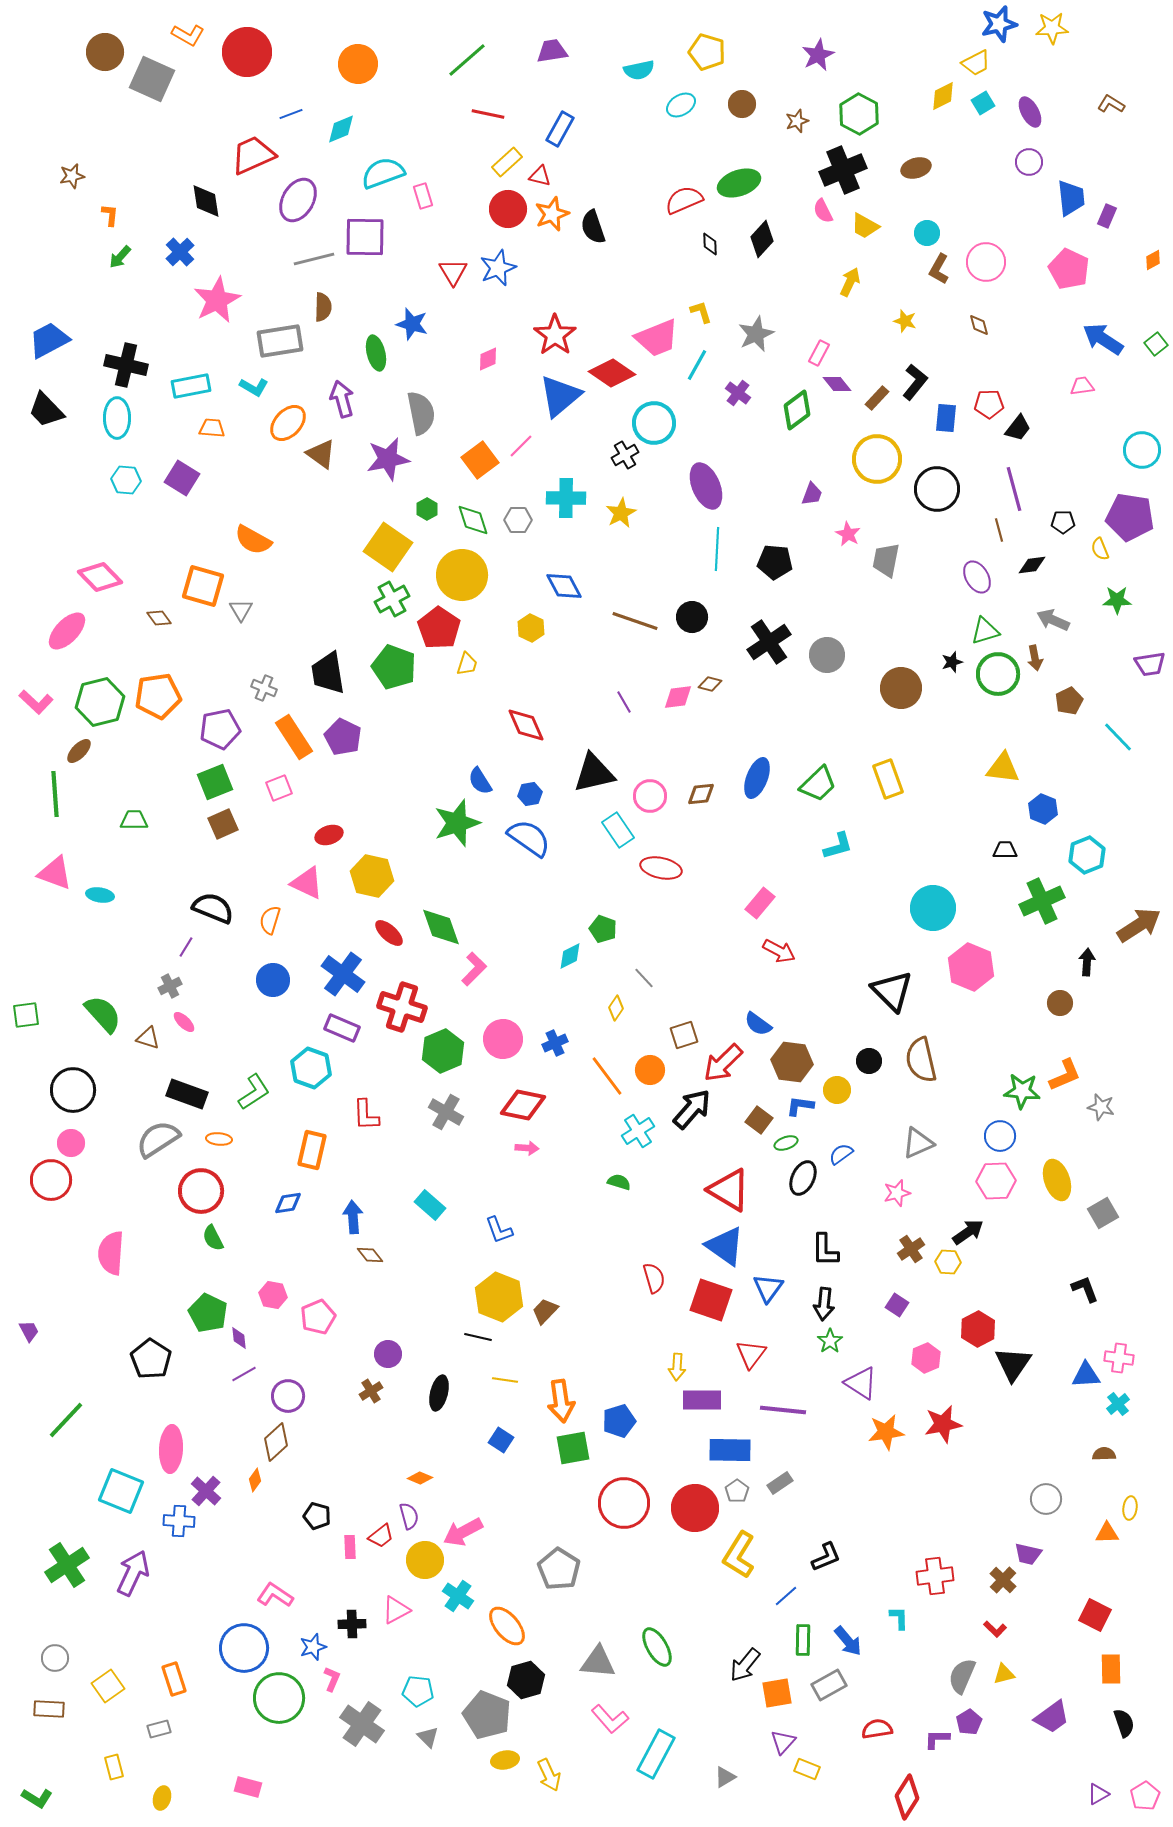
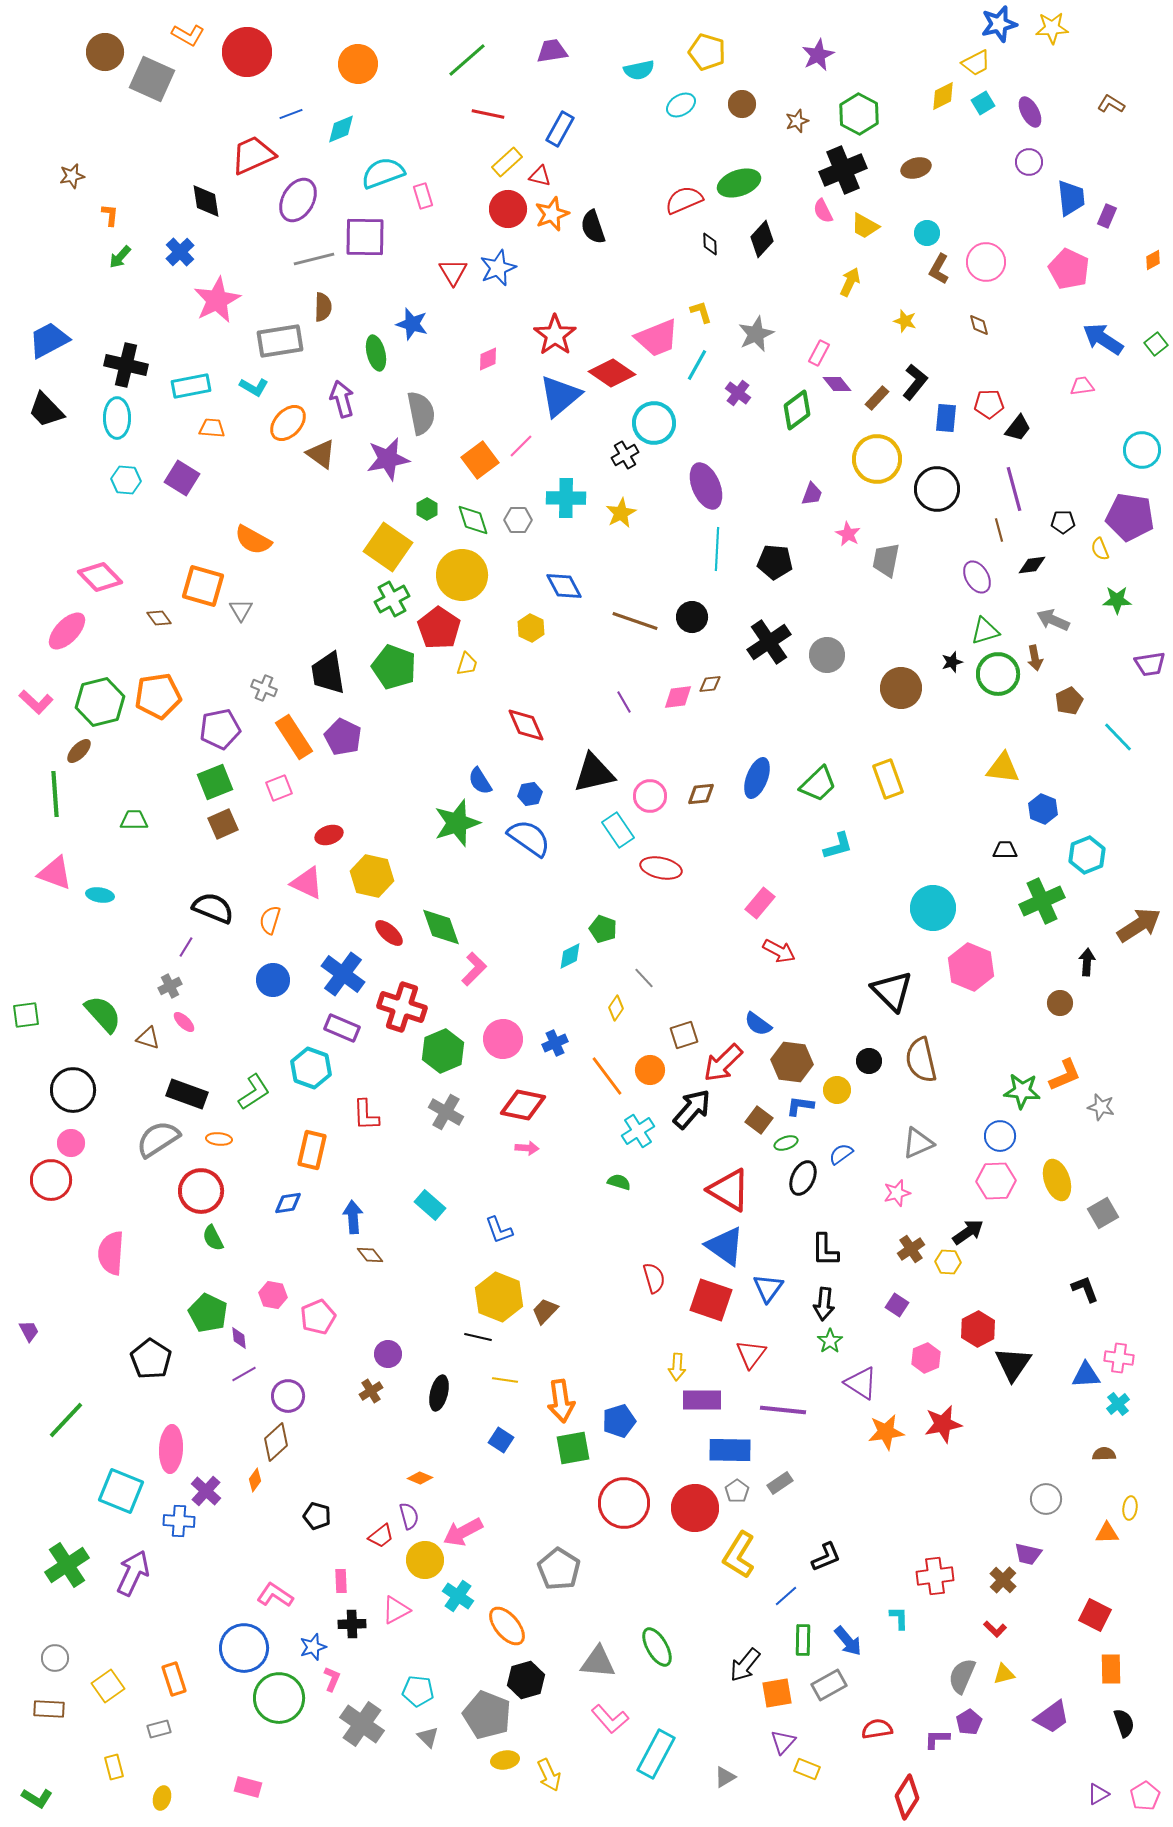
brown diamond at (710, 684): rotated 20 degrees counterclockwise
pink rectangle at (350, 1547): moved 9 px left, 34 px down
